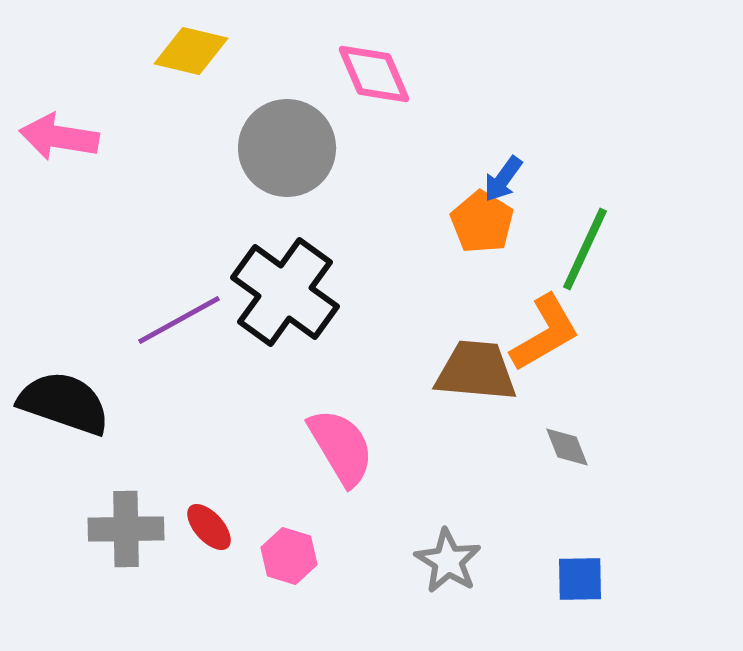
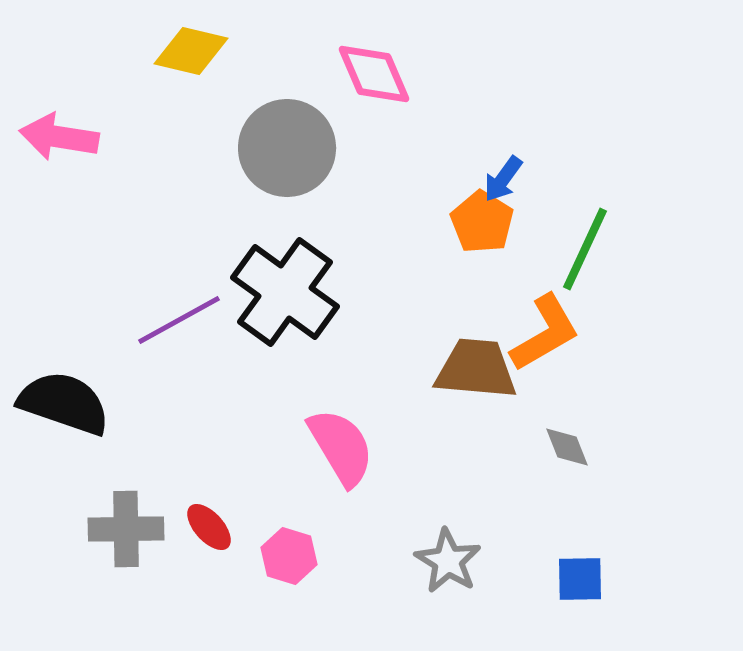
brown trapezoid: moved 2 px up
